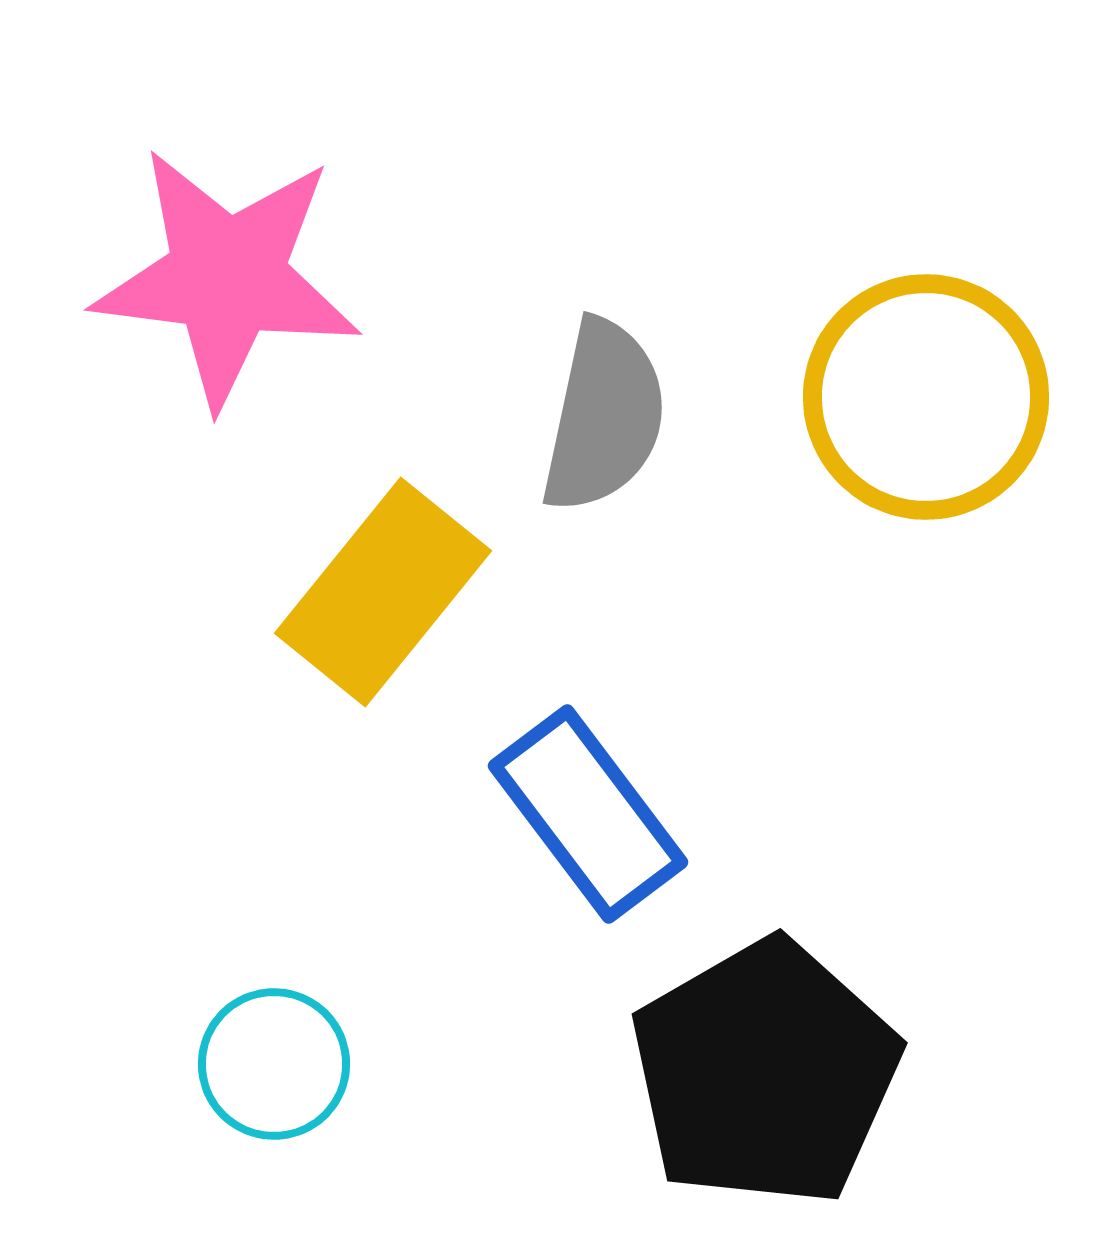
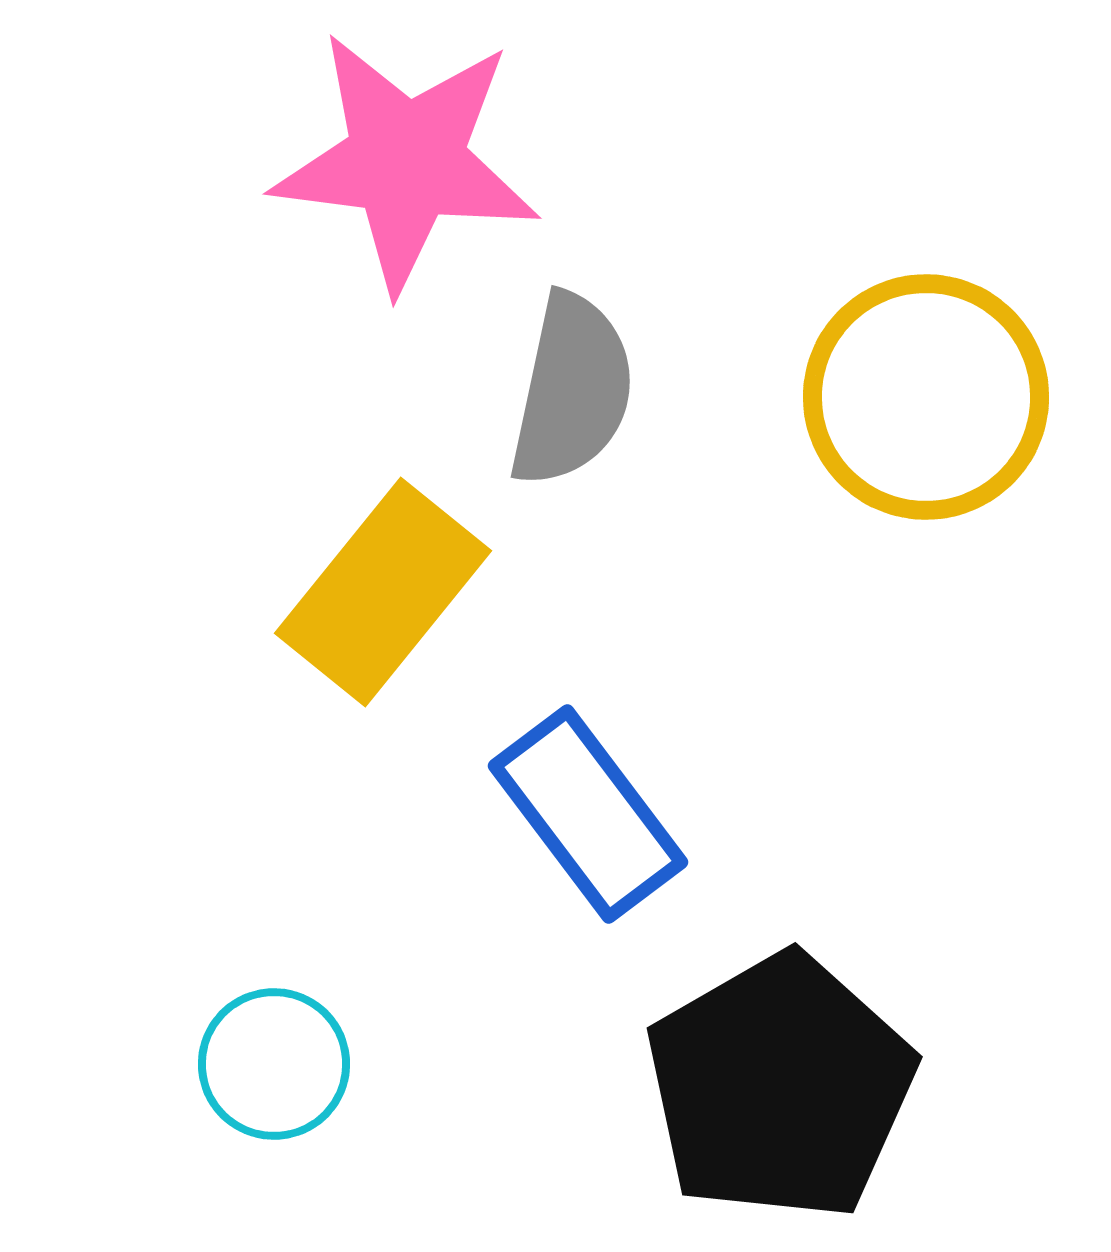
pink star: moved 179 px right, 116 px up
gray semicircle: moved 32 px left, 26 px up
black pentagon: moved 15 px right, 14 px down
